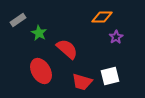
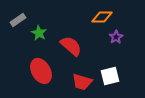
red semicircle: moved 4 px right, 3 px up
